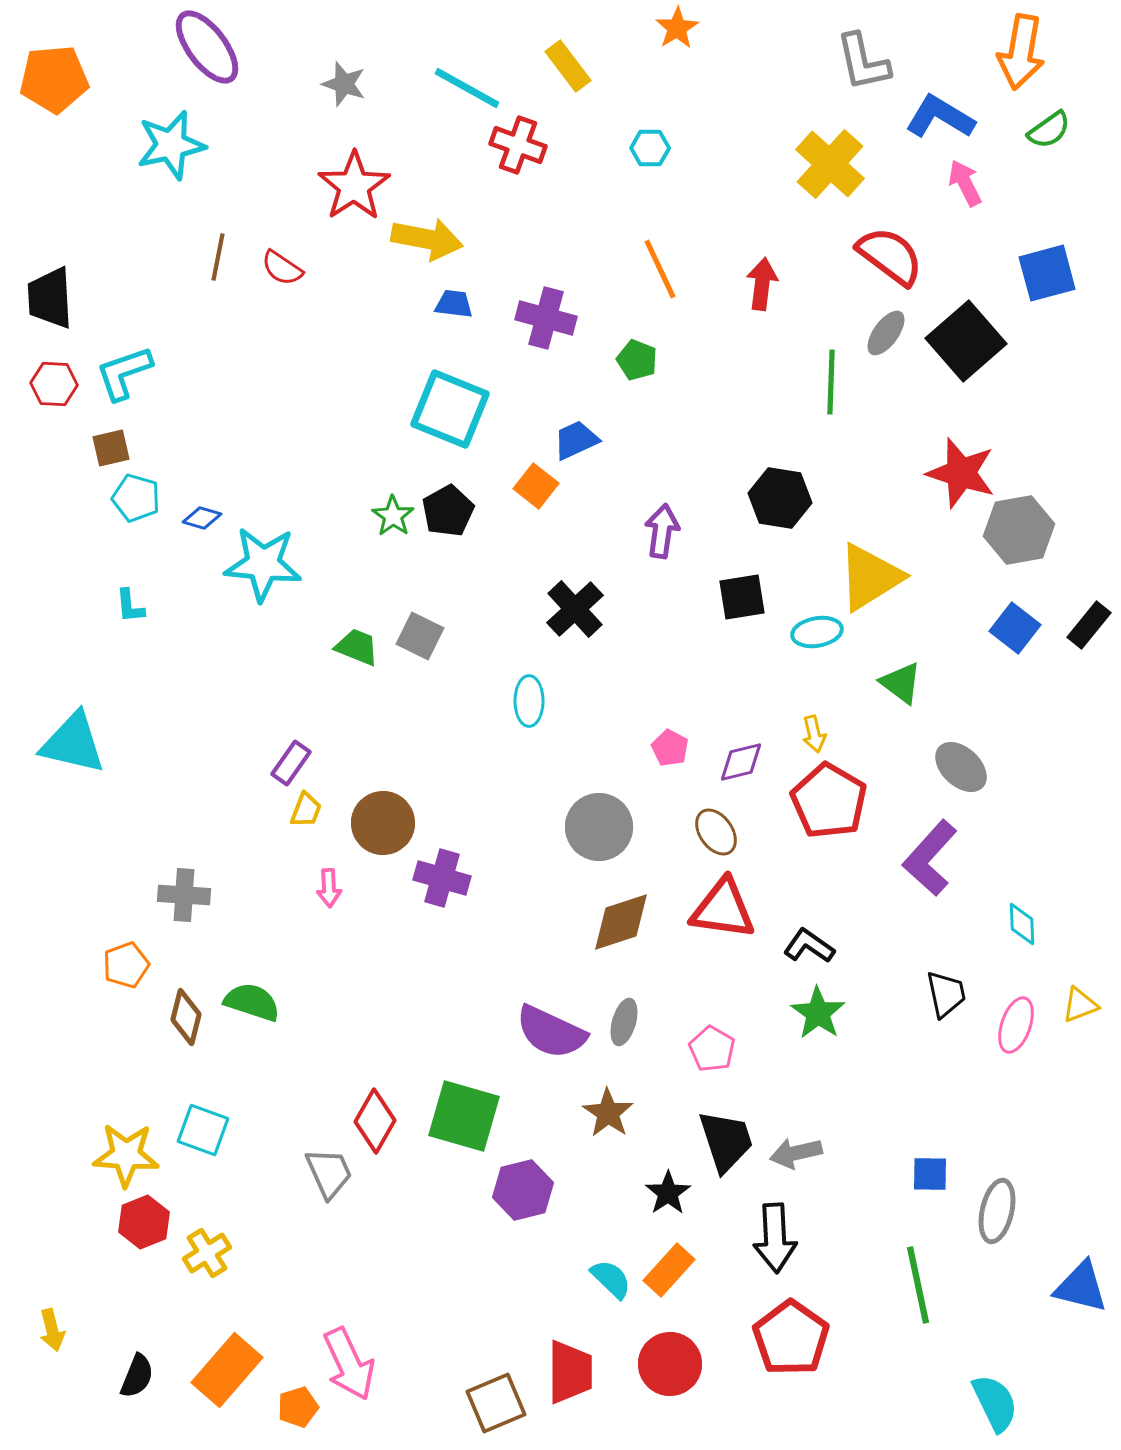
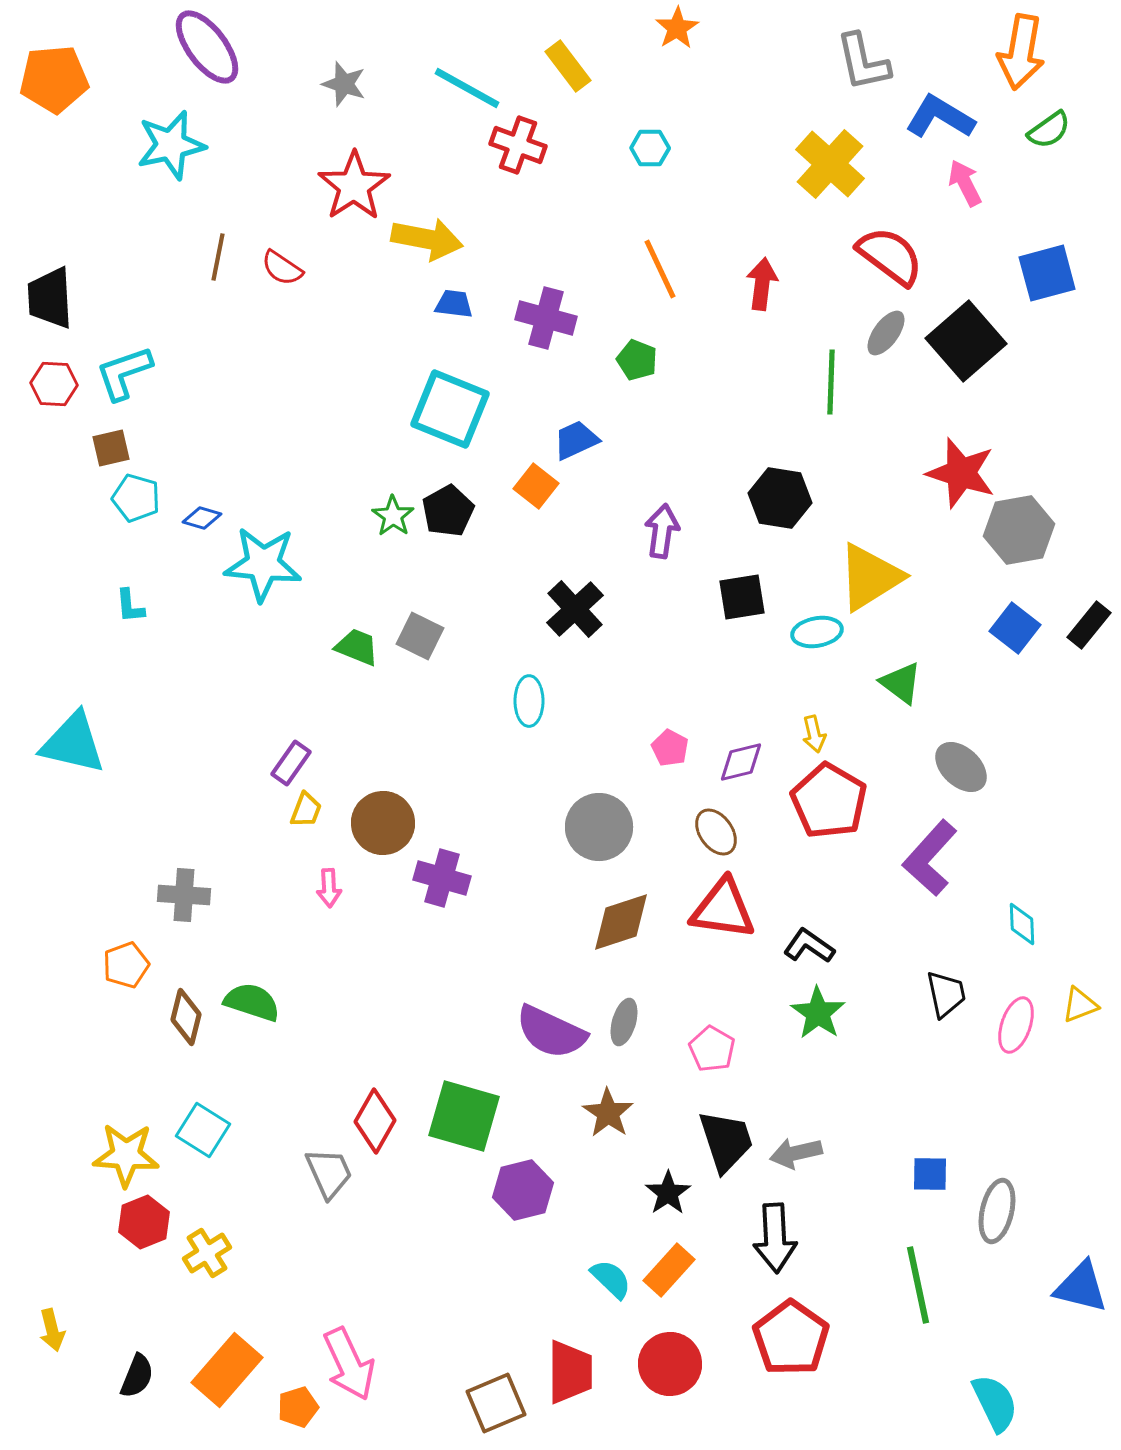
cyan square at (203, 1130): rotated 12 degrees clockwise
